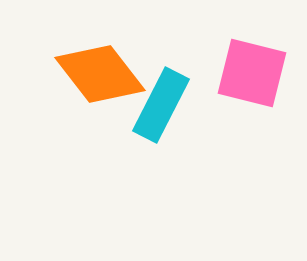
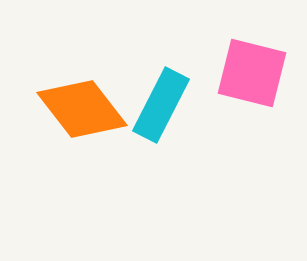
orange diamond: moved 18 px left, 35 px down
